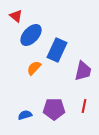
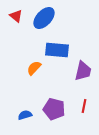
blue ellipse: moved 13 px right, 17 px up
blue rectangle: rotated 70 degrees clockwise
purple pentagon: rotated 15 degrees clockwise
